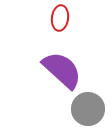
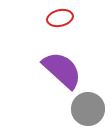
red ellipse: rotated 70 degrees clockwise
